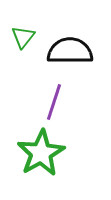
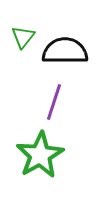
black semicircle: moved 5 px left
green star: moved 1 px left, 2 px down
